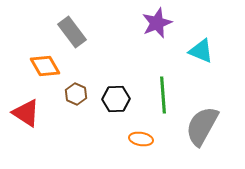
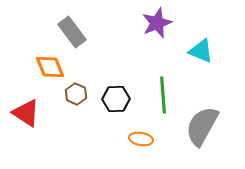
orange diamond: moved 5 px right, 1 px down; rotated 8 degrees clockwise
